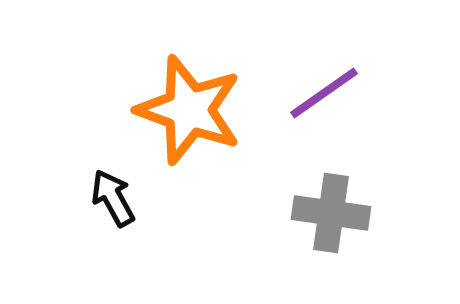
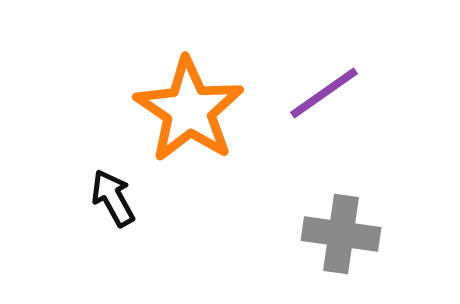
orange star: rotated 14 degrees clockwise
gray cross: moved 10 px right, 21 px down
